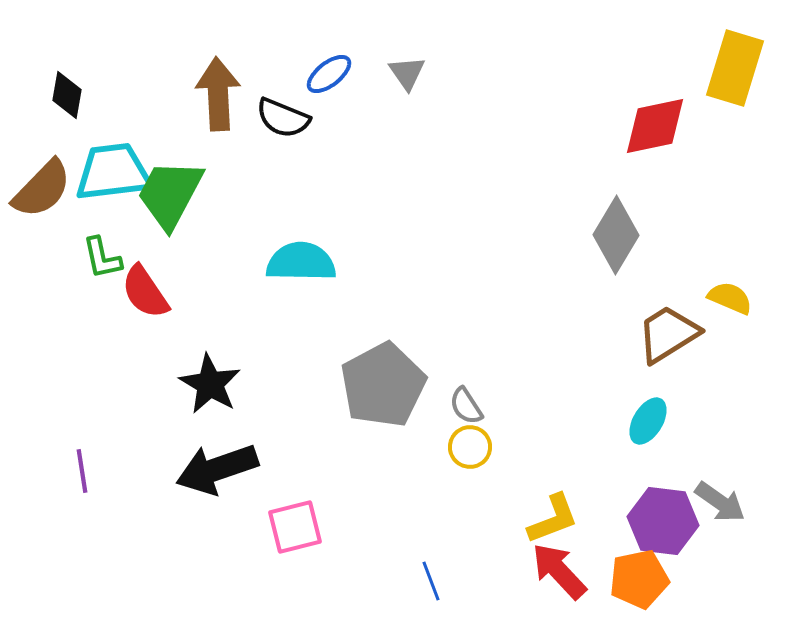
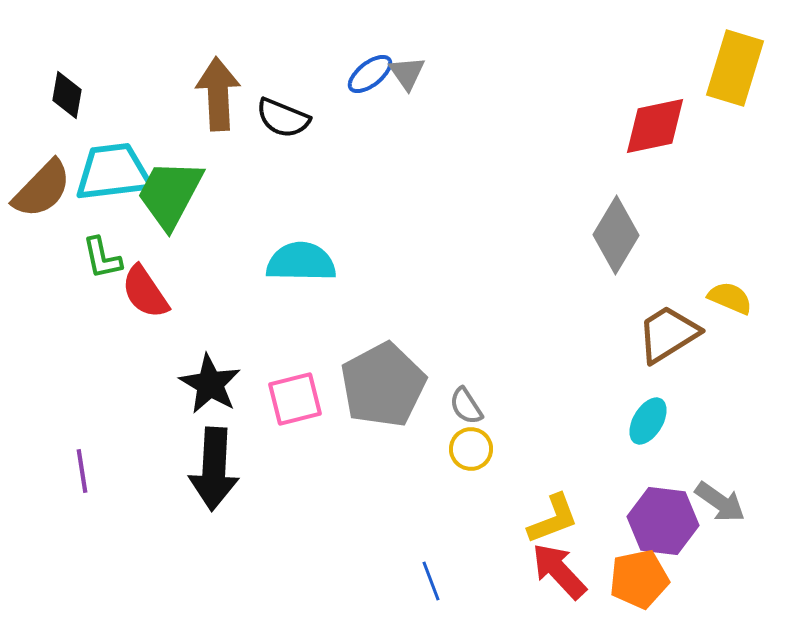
blue ellipse: moved 41 px right
yellow circle: moved 1 px right, 2 px down
black arrow: moved 3 px left; rotated 68 degrees counterclockwise
pink square: moved 128 px up
